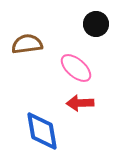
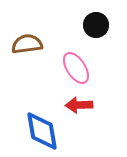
black circle: moved 1 px down
pink ellipse: rotated 16 degrees clockwise
red arrow: moved 1 px left, 2 px down
